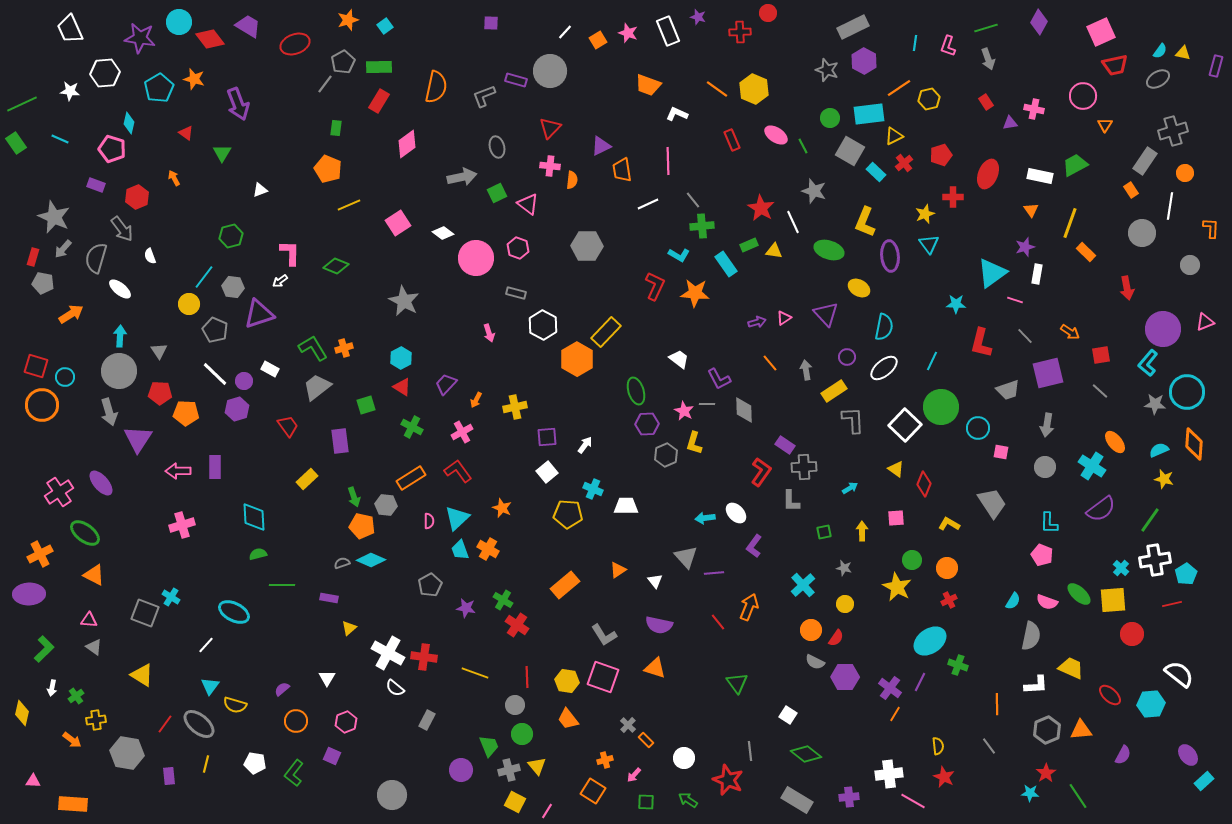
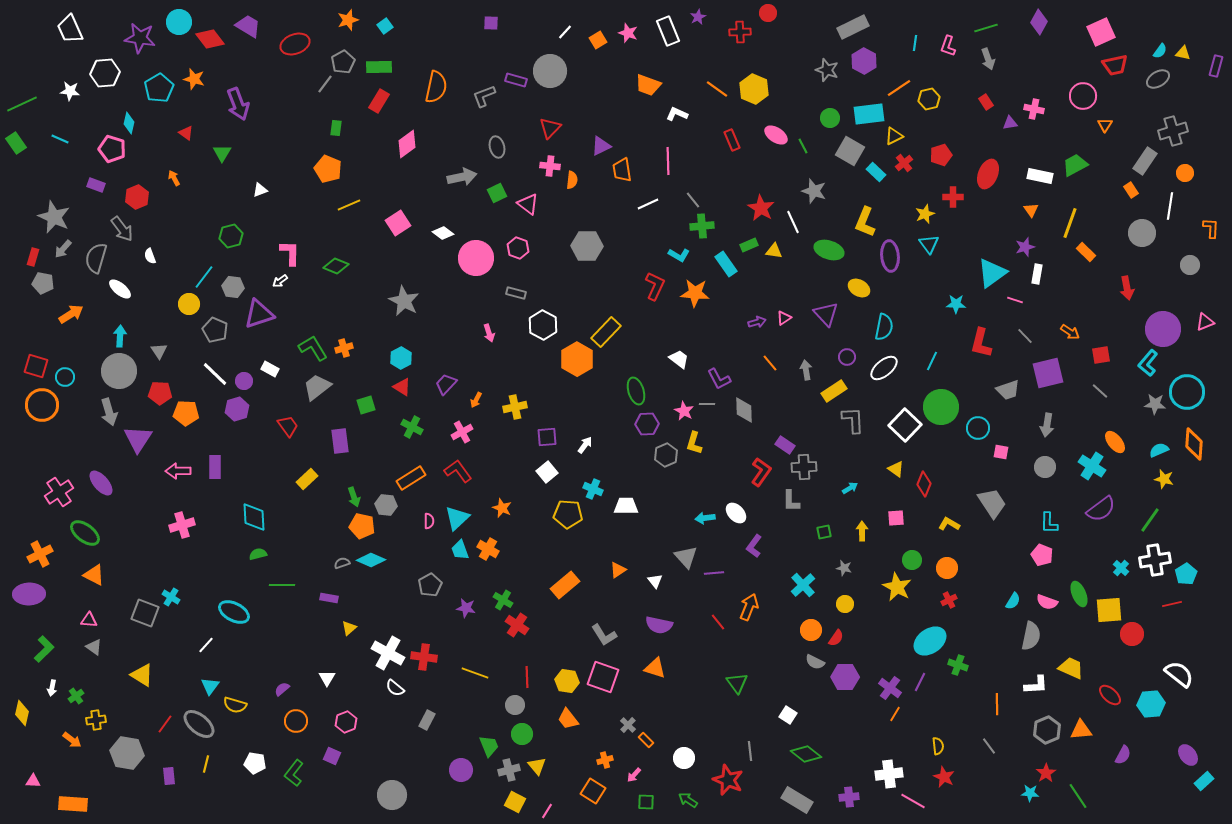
purple star at (698, 17): rotated 28 degrees clockwise
green ellipse at (1079, 594): rotated 25 degrees clockwise
yellow square at (1113, 600): moved 4 px left, 10 px down
